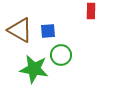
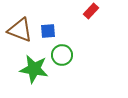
red rectangle: rotated 42 degrees clockwise
brown triangle: rotated 8 degrees counterclockwise
green circle: moved 1 px right
